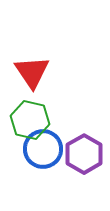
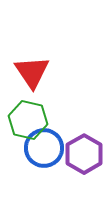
green hexagon: moved 2 px left
blue circle: moved 1 px right, 1 px up
